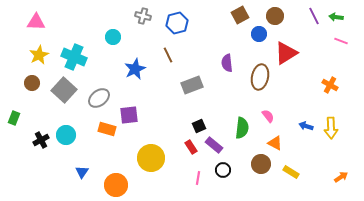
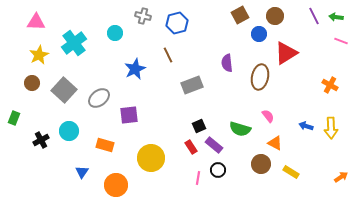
cyan circle at (113, 37): moved 2 px right, 4 px up
cyan cross at (74, 57): moved 14 px up; rotated 30 degrees clockwise
green semicircle at (242, 128): moved 2 px left, 1 px down; rotated 100 degrees clockwise
orange rectangle at (107, 129): moved 2 px left, 16 px down
cyan circle at (66, 135): moved 3 px right, 4 px up
black circle at (223, 170): moved 5 px left
